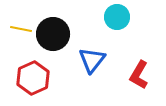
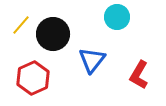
yellow line: moved 4 px up; rotated 60 degrees counterclockwise
